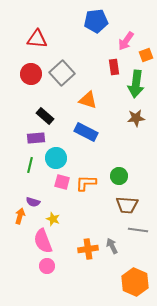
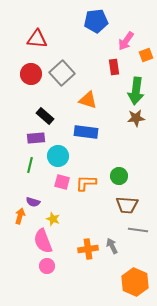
green arrow: moved 7 px down
blue rectangle: rotated 20 degrees counterclockwise
cyan circle: moved 2 px right, 2 px up
